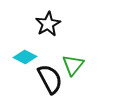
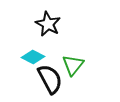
black star: rotated 15 degrees counterclockwise
cyan diamond: moved 8 px right
